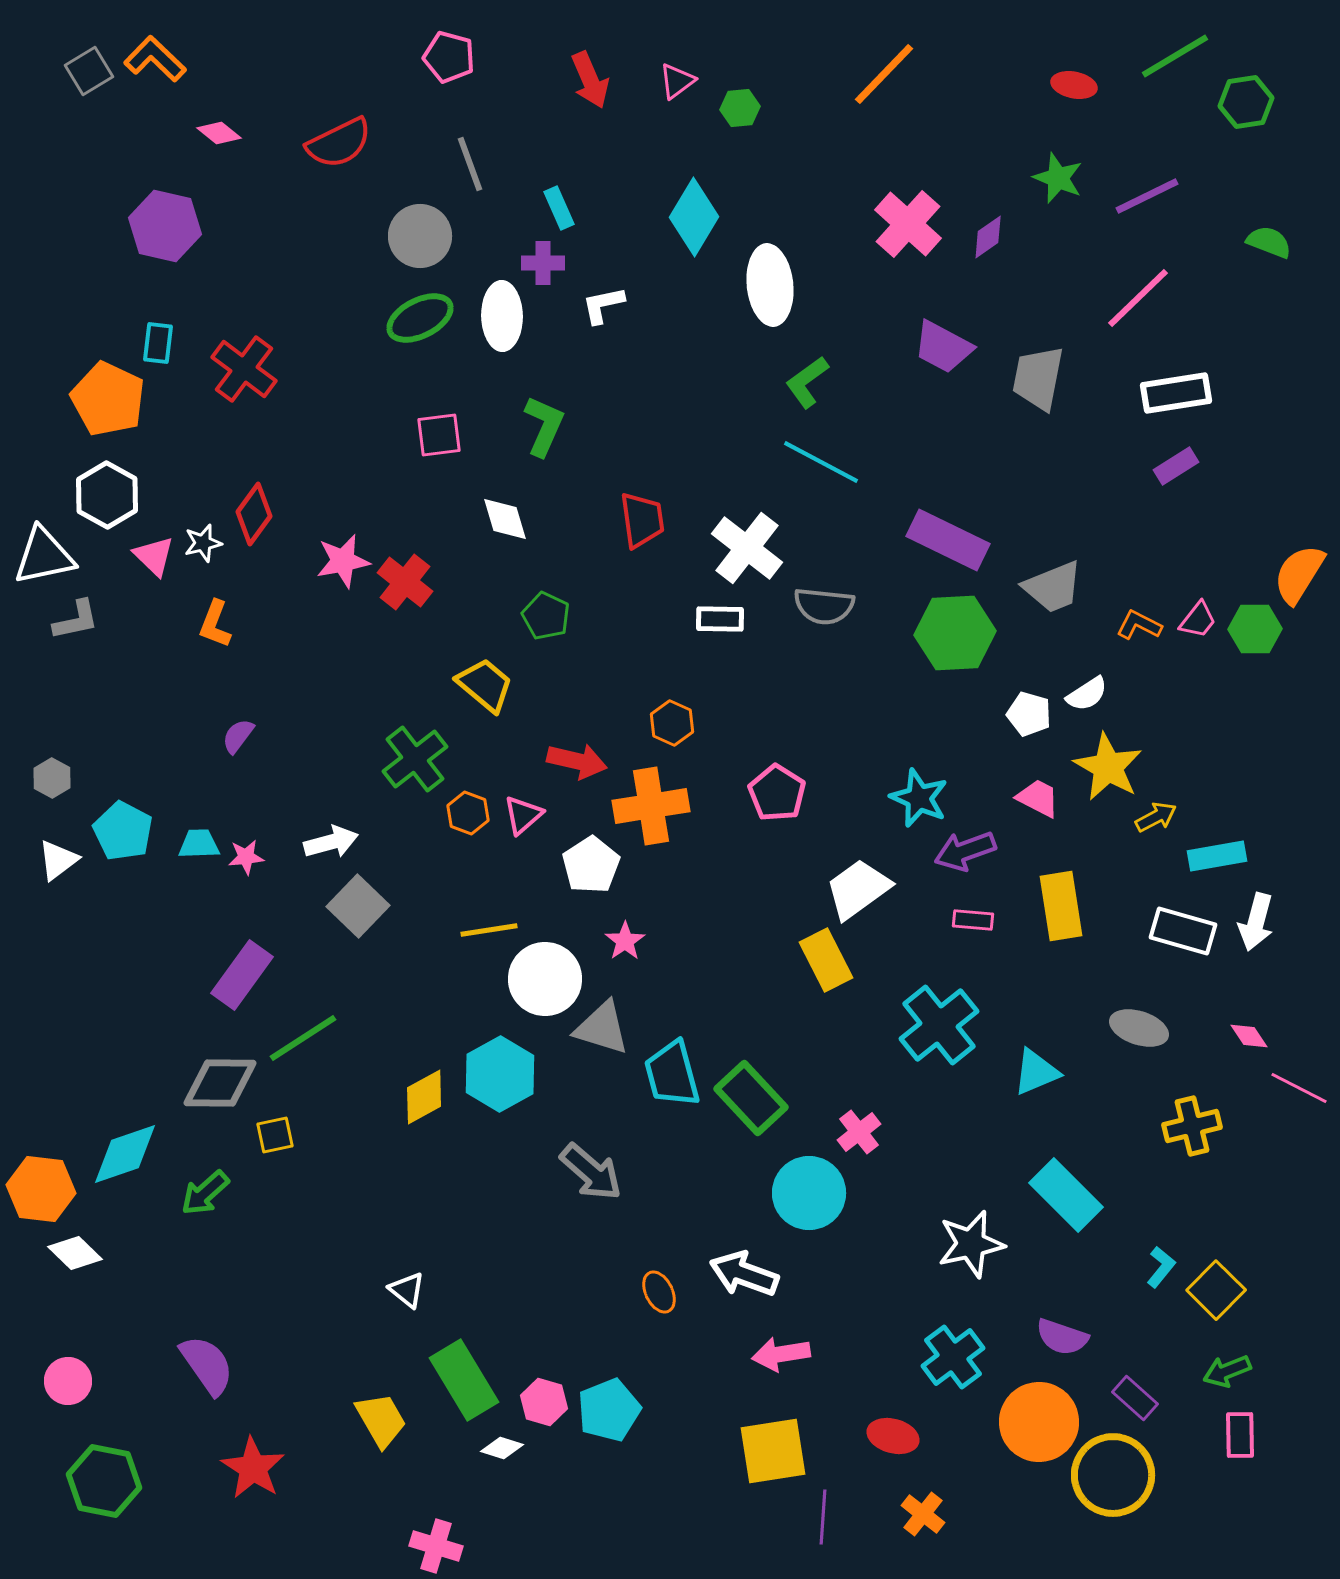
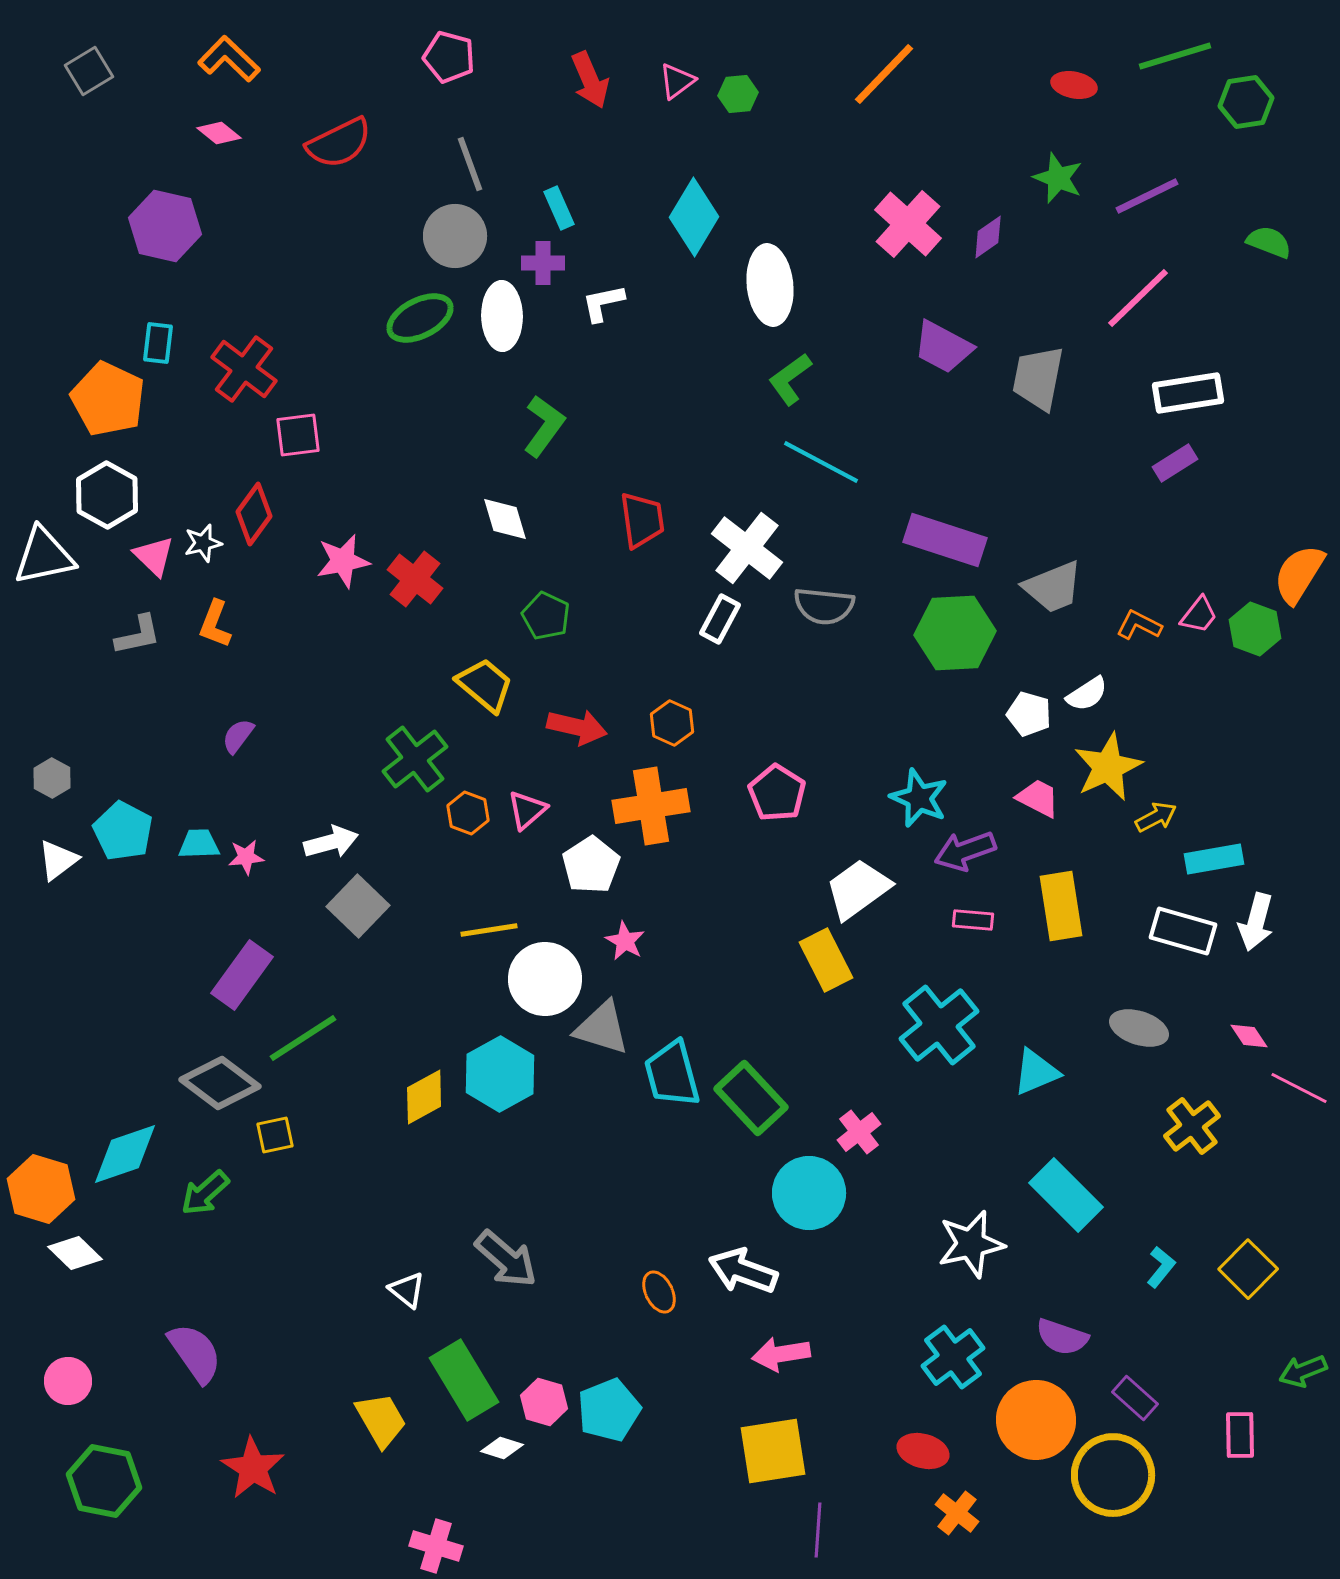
green line at (1175, 56): rotated 14 degrees clockwise
orange L-shape at (155, 59): moved 74 px right
green hexagon at (740, 108): moved 2 px left, 14 px up
gray circle at (420, 236): moved 35 px right
white L-shape at (603, 305): moved 2 px up
green L-shape at (807, 382): moved 17 px left, 3 px up
white rectangle at (1176, 393): moved 12 px right
green L-shape at (544, 426): rotated 12 degrees clockwise
pink square at (439, 435): moved 141 px left
purple rectangle at (1176, 466): moved 1 px left, 3 px up
purple rectangle at (948, 540): moved 3 px left; rotated 8 degrees counterclockwise
red cross at (405, 582): moved 10 px right, 3 px up
white rectangle at (720, 619): rotated 63 degrees counterclockwise
gray L-shape at (76, 620): moved 62 px right, 15 px down
pink trapezoid at (1198, 620): moved 1 px right, 5 px up
green hexagon at (1255, 629): rotated 21 degrees clockwise
red arrow at (577, 761): moved 34 px up
yellow star at (1108, 767): rotated 18 degrees clockwise
pink triangle at (523, 815): moved 4 px right, 5 px up
cyan rectangle at (1217, 856): moved 3 px left, 3 px down
pink star at (625, 941): rotated 9 degrees counterclockwise
gray diamond at (220, 1083): rotated 36 degrees clockwise
yellow cross at (1192, 1126): rotated 24 degrees counterclockwise
gray arrow at (591, 1172): moved 85 px left, 87 px down
orange hexagon at (41, 1189): rotated 10 degrees clockwise
white arrow at (744, 1274): moved 1 px left, 3 px up
yellow square at (1216, 1290): moved 32 px right, 21 px up
purple semicircle at (207, 1365): moved 12 px left, 12 px up
green arrow at (1227, 1371): moved 76 px right
orange circle at (1039, 1422): moved 3 px left, 2 px up
red ellipse at (893, 1436): moved 30 px right, 15 px down
orange cross at (923, 1514): moved 34 px right, 1 px up
purple line at (823, 1517): moved 5 px left, 13 px down
